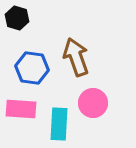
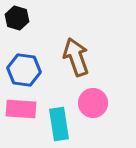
blue hexagon: moved 8 px left, 2 px down
cyan rectangle: rotated 12 degrees counterclockwise
